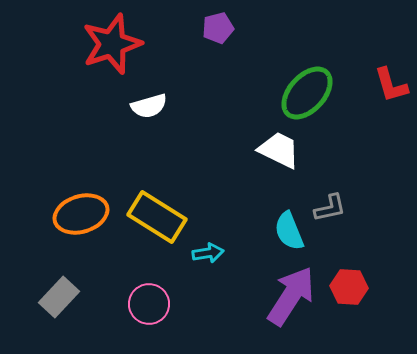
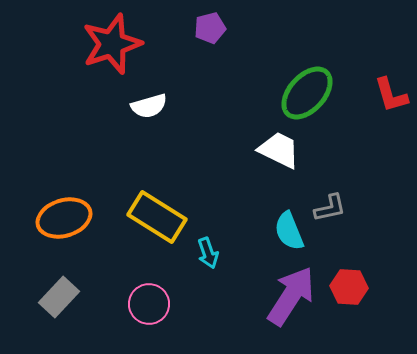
purple pentagon: moved 8 px left
red L-shape: moved 10 px down
orange ellipse: moved 17 px left, 4 px down
cyan arrow: rotated 80 degrees clockwise
